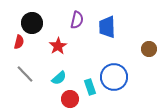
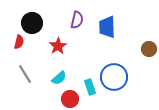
gray line: rotated 12 degrees clockwise
